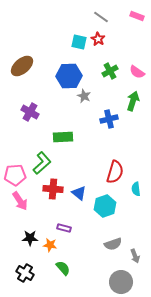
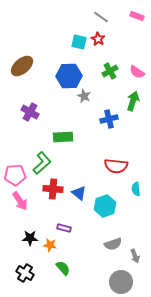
red semicircle: moved 1 px right, 6 px up; rotated 80 degrees clockwise
